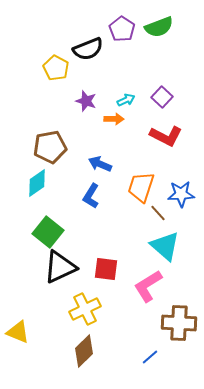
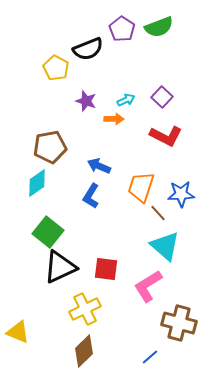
blue arrow: moved 1 px left, 2 px down
brown cross: rotated 12 degrees clockwise
